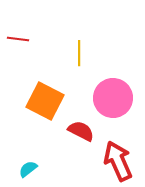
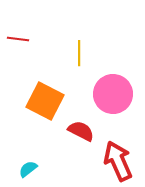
pink circle: moved 4 px up
